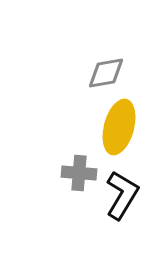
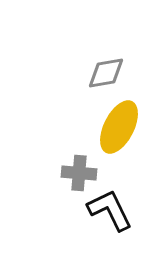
yellow ellipse: rotated 12 degrees clockwise
black L-shape: moved 12 px left, 15 px down; rotated 57 degrees counterclockwise
